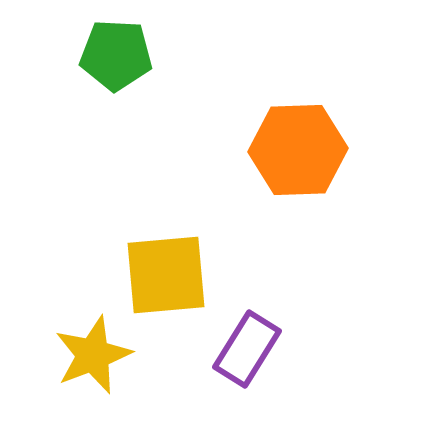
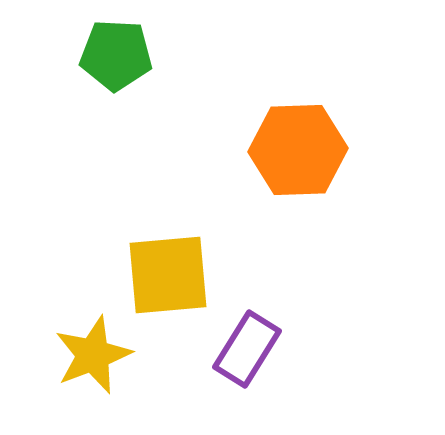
yellow square: moved 2 px right
